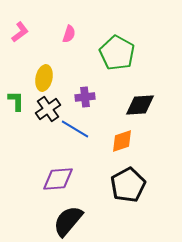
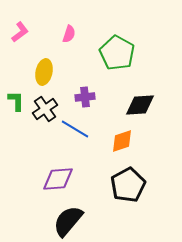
yellow ellipse: moved 6 px up
black cross: moved 3 px left
